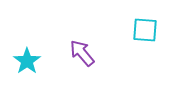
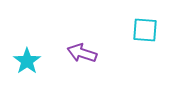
purple arrow: rotated 32 degrees counterclockwise
